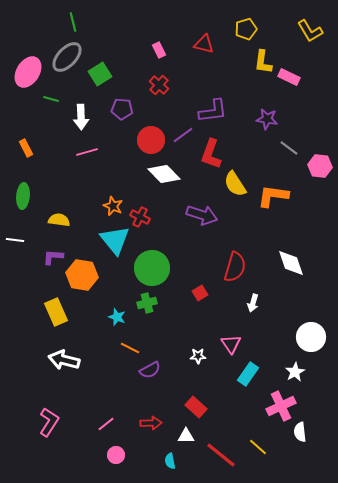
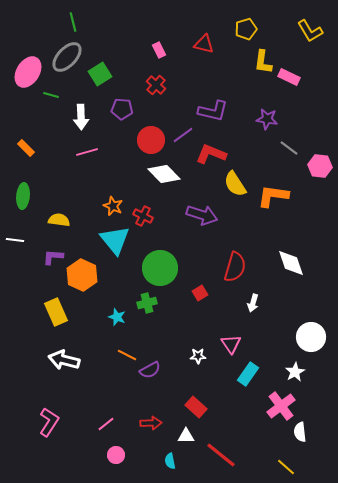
red cross at (159, 85): moved 3 px left
green line at (51, 99): moved 4 px up
purple L-shape at (213, 111): rotated 20 degrees clockwise
orange rectangle at (26, 148): rotated 18 degrees counterclockwise
red L-shape at (211, 154): rotated 92 degrees clockwise
red cross at (140, 217): moved 3 px right, 1 px up
green circle at (152, 268): moved 8 px right
orange hexagon at (82, 275): rotated 16 degrees clockwise
orange line at (130, 348): moved 3 px left, 7 px down
pink cross at (281, 406): rotated 12 degrees counterclockwise
yellow line at (258, 447): moved 28 px right, 20 px down
